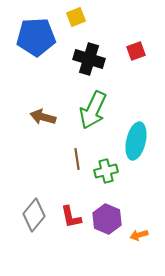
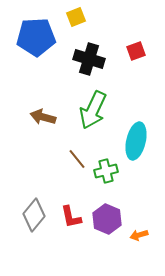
brown line: rotated 30 degrees counterclockwise
